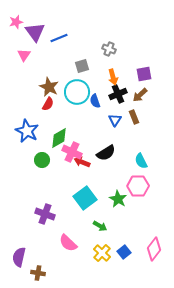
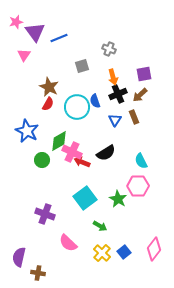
cyan circle: moved 15 px down
green diamond: moved 3 px down
